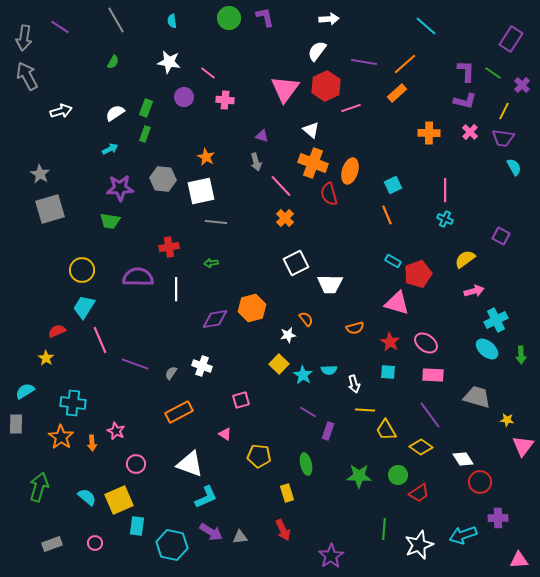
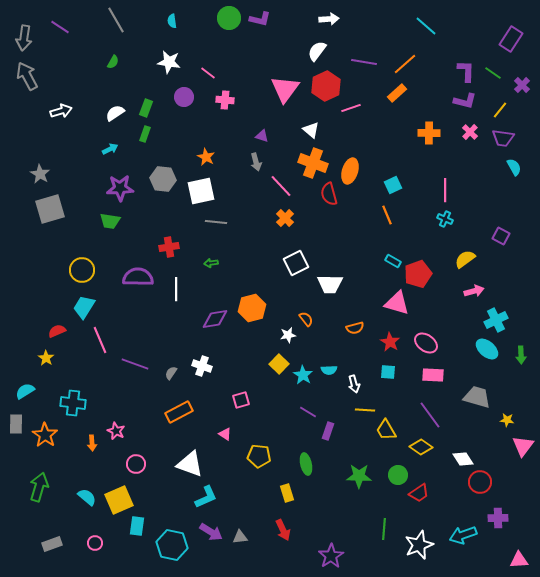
purple L-shape at (265, 17): moved 5 px left, 2 px down; rotated 115 degrees clockwise
yellow line at (504, 111): moved 4 px left, 1 px up; rotated 12 degrees clockwise
orange star at (61, 437): moved 16 px left, 2 px up
